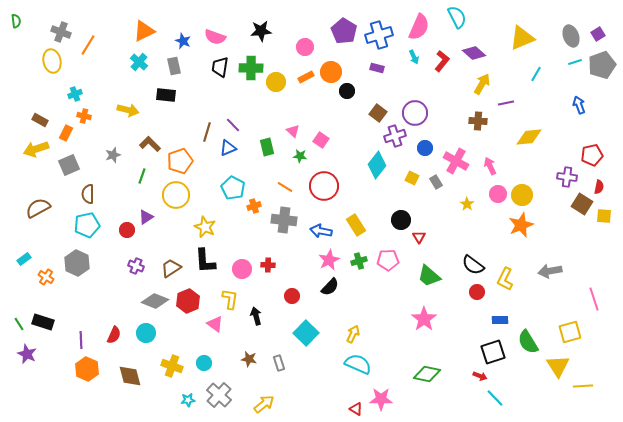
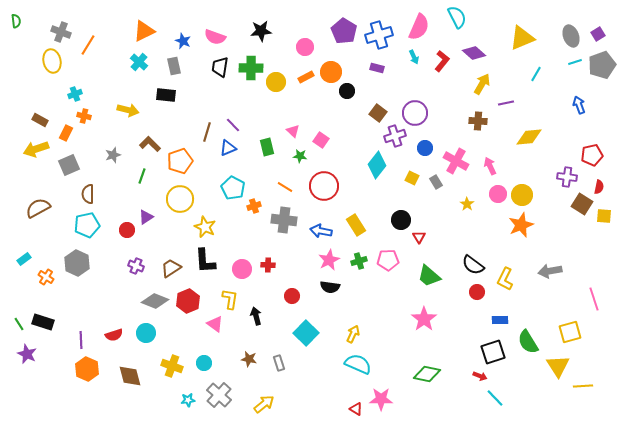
yellow circle at (176, 195): moved 4 px right, 4 px down
black semicircle at (330, 287): rotated 54 degrees clockwise
red semicircle at (114, 335): rotated 48 degrees clockwise
